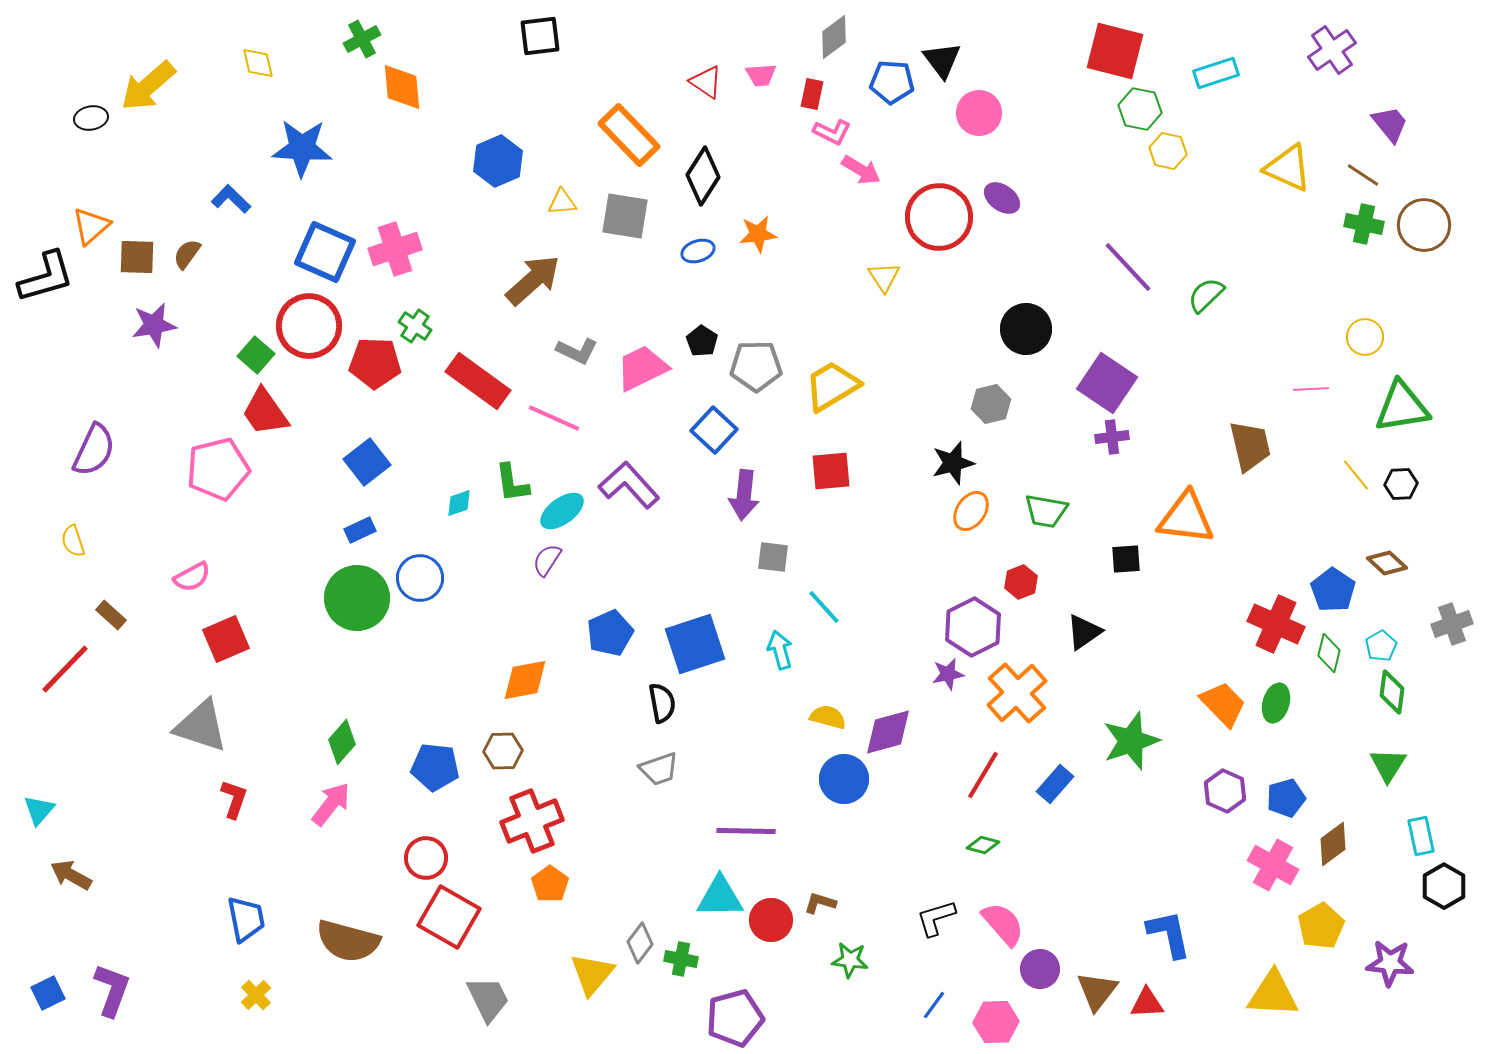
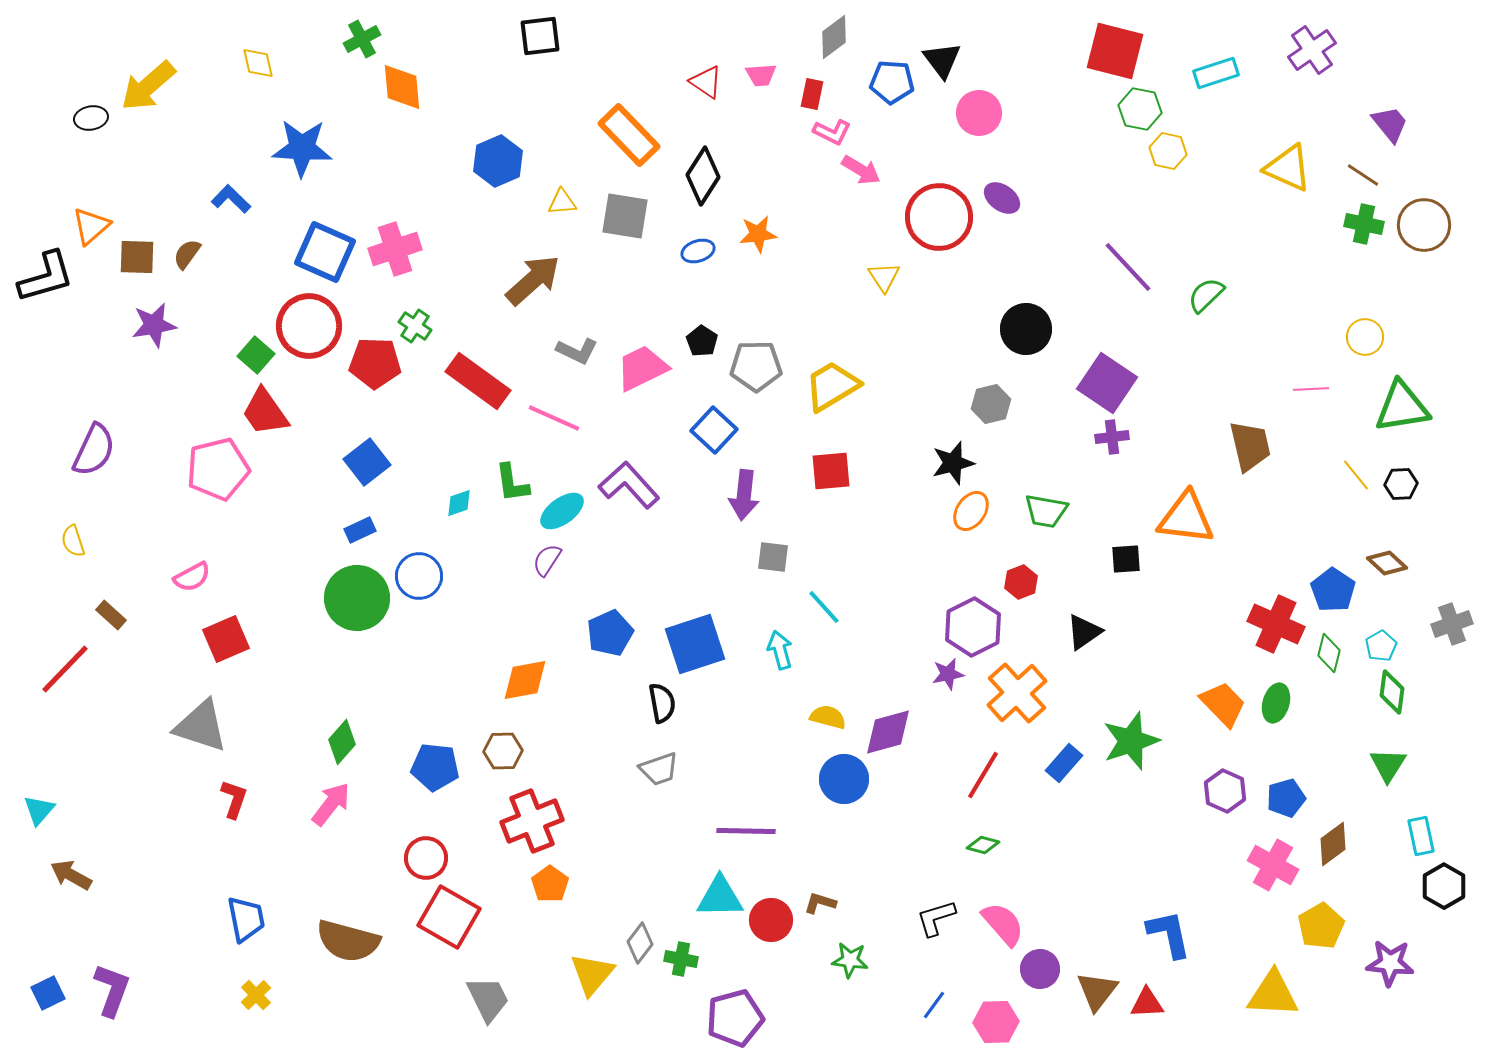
purple cross at (1332, 50): moved 20 px left
blue circle at (420, 578): moved 1 px left, 2 px up
blue rectangle at (1055, 784): moved 9 px right, 21 px up
